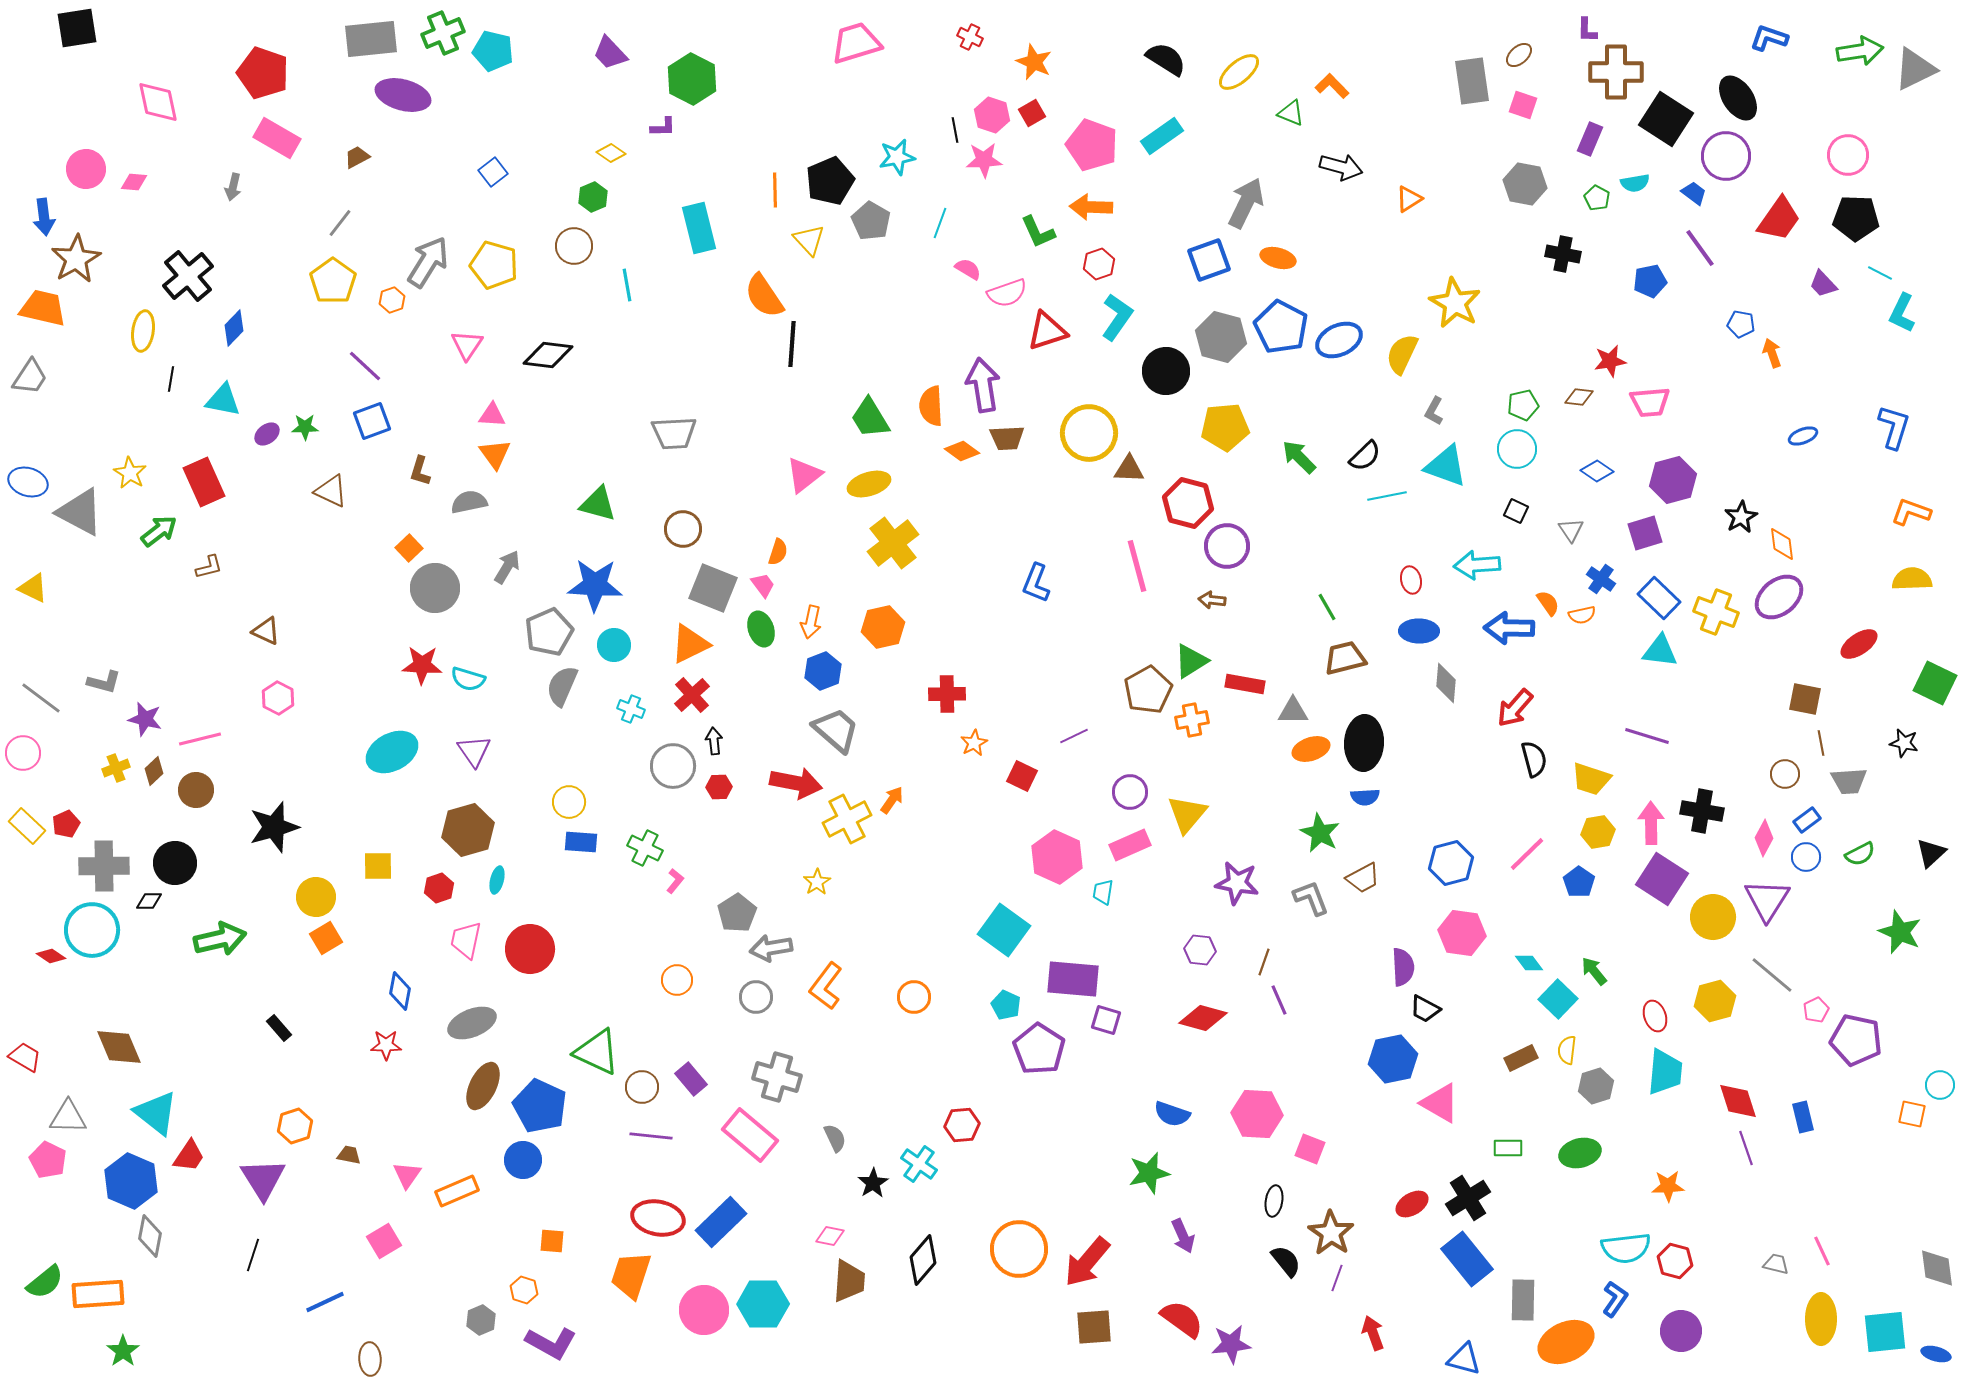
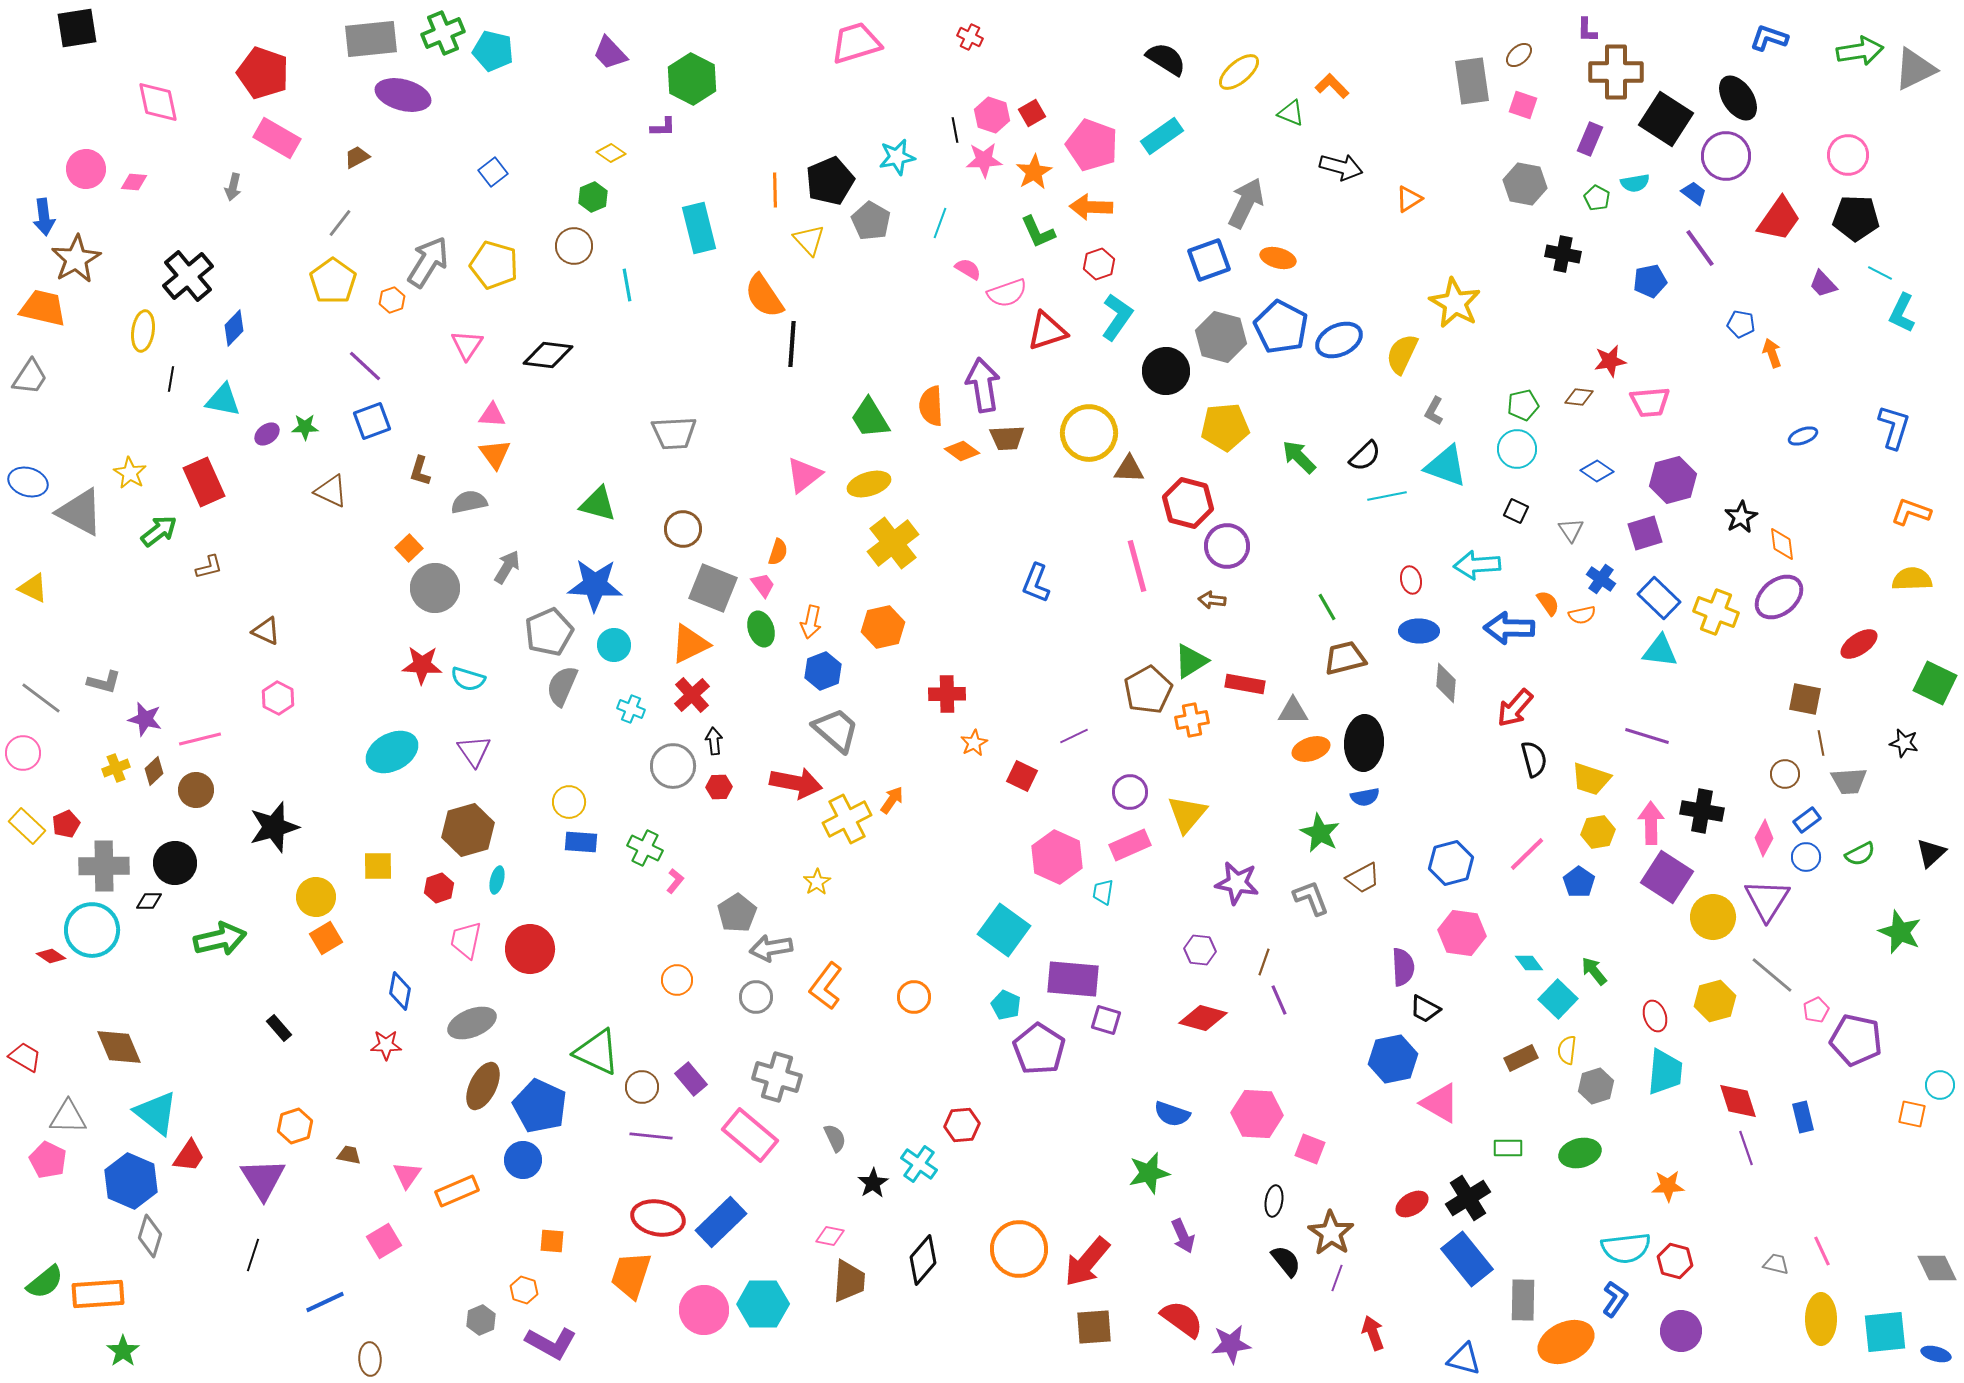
orange star at (1034, 62): moved 110 px down; rotated 18 degrees clockwise
blue semicircle at (1365, 797): rotated 8 degrees counterclockwise
purple square at (1662, 879): moved 5 px right, 2 px up
gray diamond at (150, 1236): rotated 6 degrees clockwise
gray diamond at (1937, 1268): rotated 18 degrees counterclockwise
